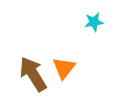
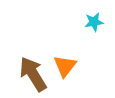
orange triangle: moved 1 px right, 2 px up
